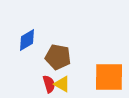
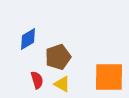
blue diamond: moved 1 px right, 1 px up
brown pentagon: rotated 30 degrees counterclockwise
red semicircle: moved 12 px left, 4 px up
